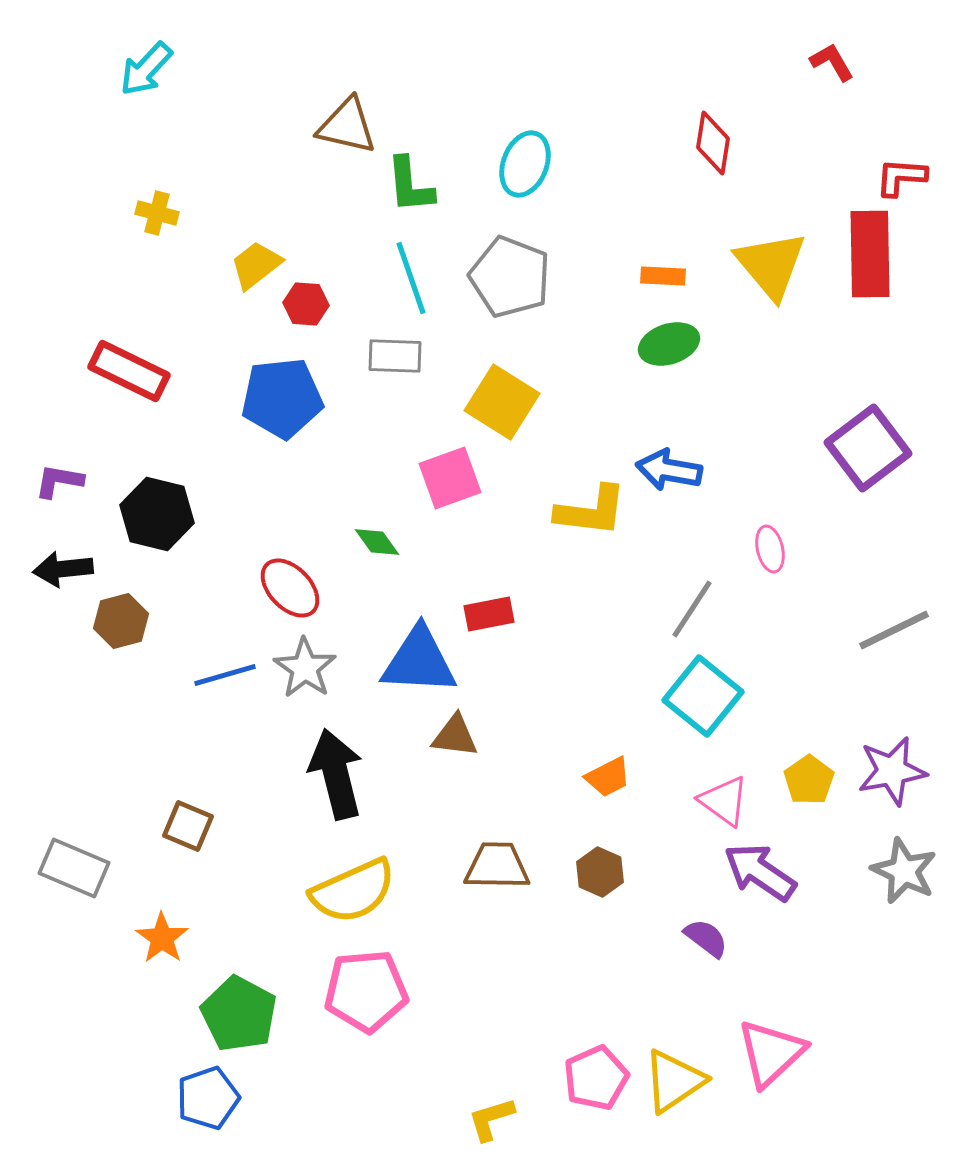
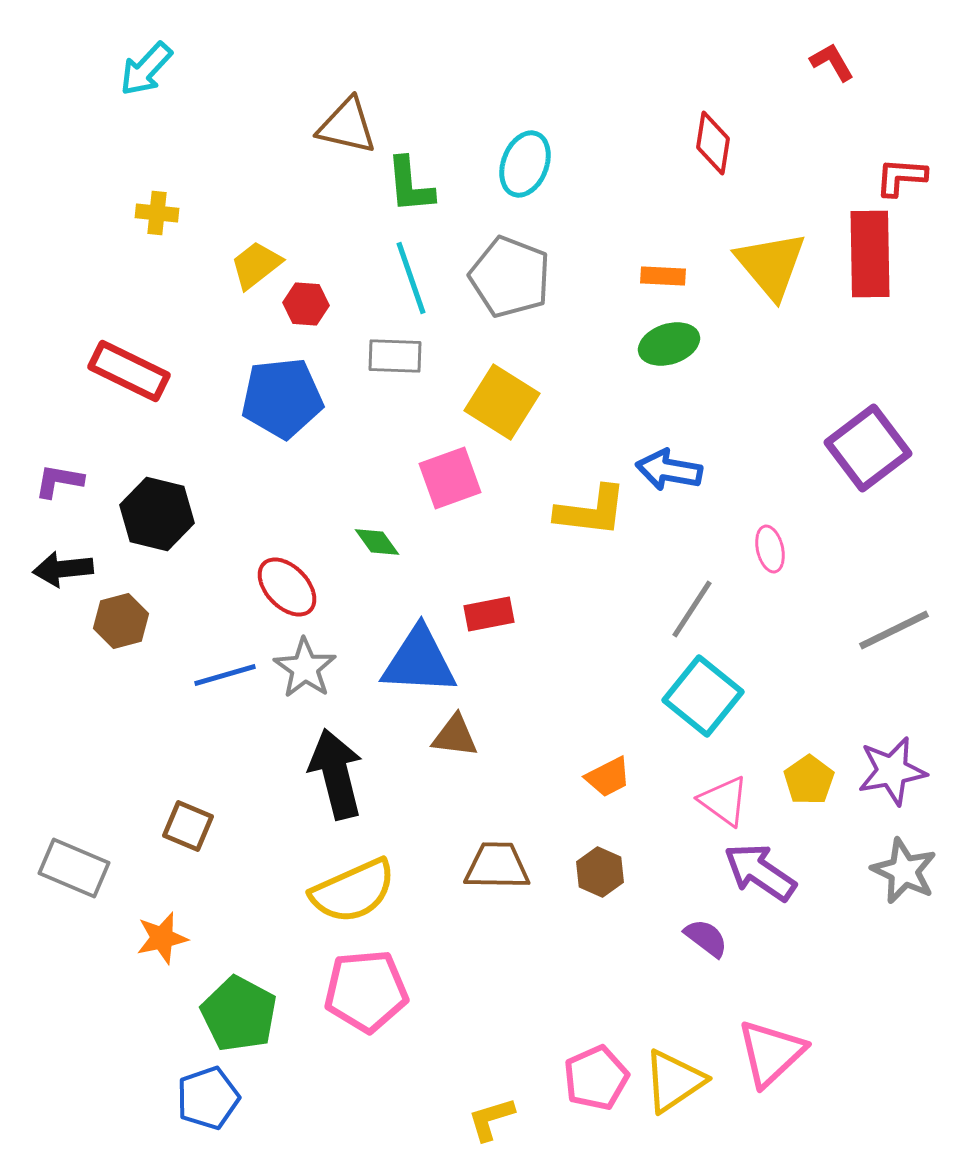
yellow cross at (157, 213): rotated 9 degrees counterclockwise
red ellipse at (290, 588): moved 3 px left, 1 px up
orange star at (162, 938): rotated 24 degrees clockwise
